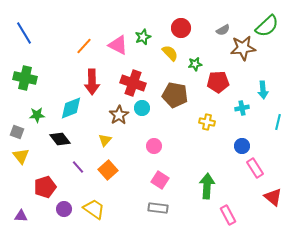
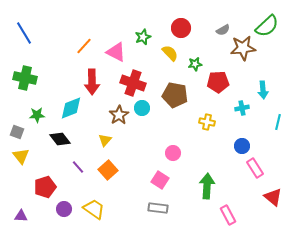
pink triangle at (118, 45): moved 2 px left, 7 px down
pink circle at (154, 146): moved 19 px right, 7 px down
